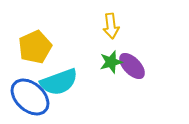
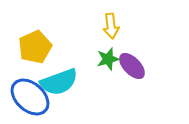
green star: moved 3 px left, 3 px up
